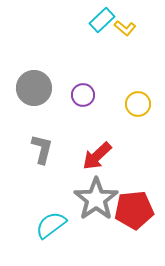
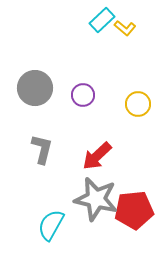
gray circle: moved 1 px right
gray star: rotated 24 degrees counterclockwise
cyan semicircle: rotated 24 degrees counterclockwise
